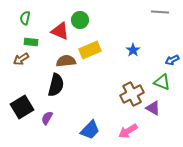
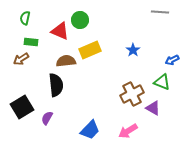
black semicircle: rotated 20 degrees counterclockwise
